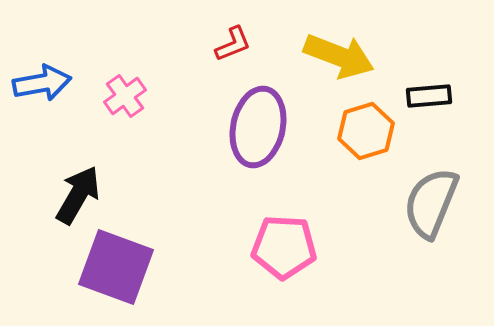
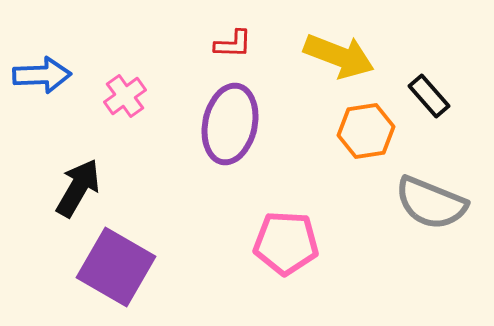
red L-shape: rotated 24 degrees clockwise
blue arrow: moved 8 px up; rotated 8 degrees clockwise
black rectangle: rotated 54 degrees clockwise
purple ellipse: moved 28 px left, 3 px up
orange hexagon: rotated 8 degrees clockwise
black arrow: moved 7 px up
gray semicircle: rotated 90 degrees counterclockwise
pink pentagon: moved 2 px right, 4 px up
purple square: rotated 10 degrees clockwise
